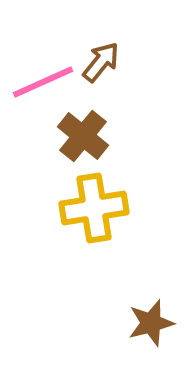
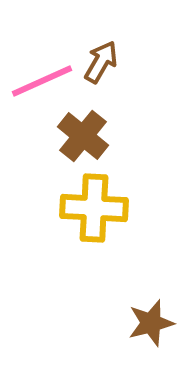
brown arrow: rotated 9 degrees counterclockwise
pink line: moved 1 px left, 1 px up
yellow cross: rotated 12 degrees clockwise
